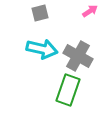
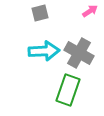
cyan arrow: moved 2 px right, 2 px down; rotated 16 degrees counterclockwise
gray cross: moved 1 px right, 3 px up
